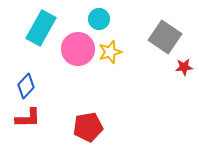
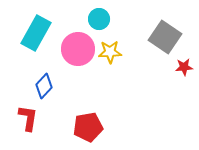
cyan rectangle: moved 5 px left, 5 px down
yellow star: rotated 15 degrees clockwise
blue diamond: moved 18 px right
red L-shape: rotated 80 degrees counterclockwise
